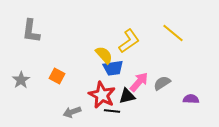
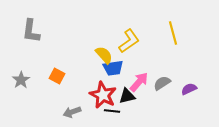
yellow line: rotated 35 degrees clockwise
red star: moved 1 px right
purple semicircle: moved 2 px left, 10 px up; rotated 28 degrees counterclockwise
